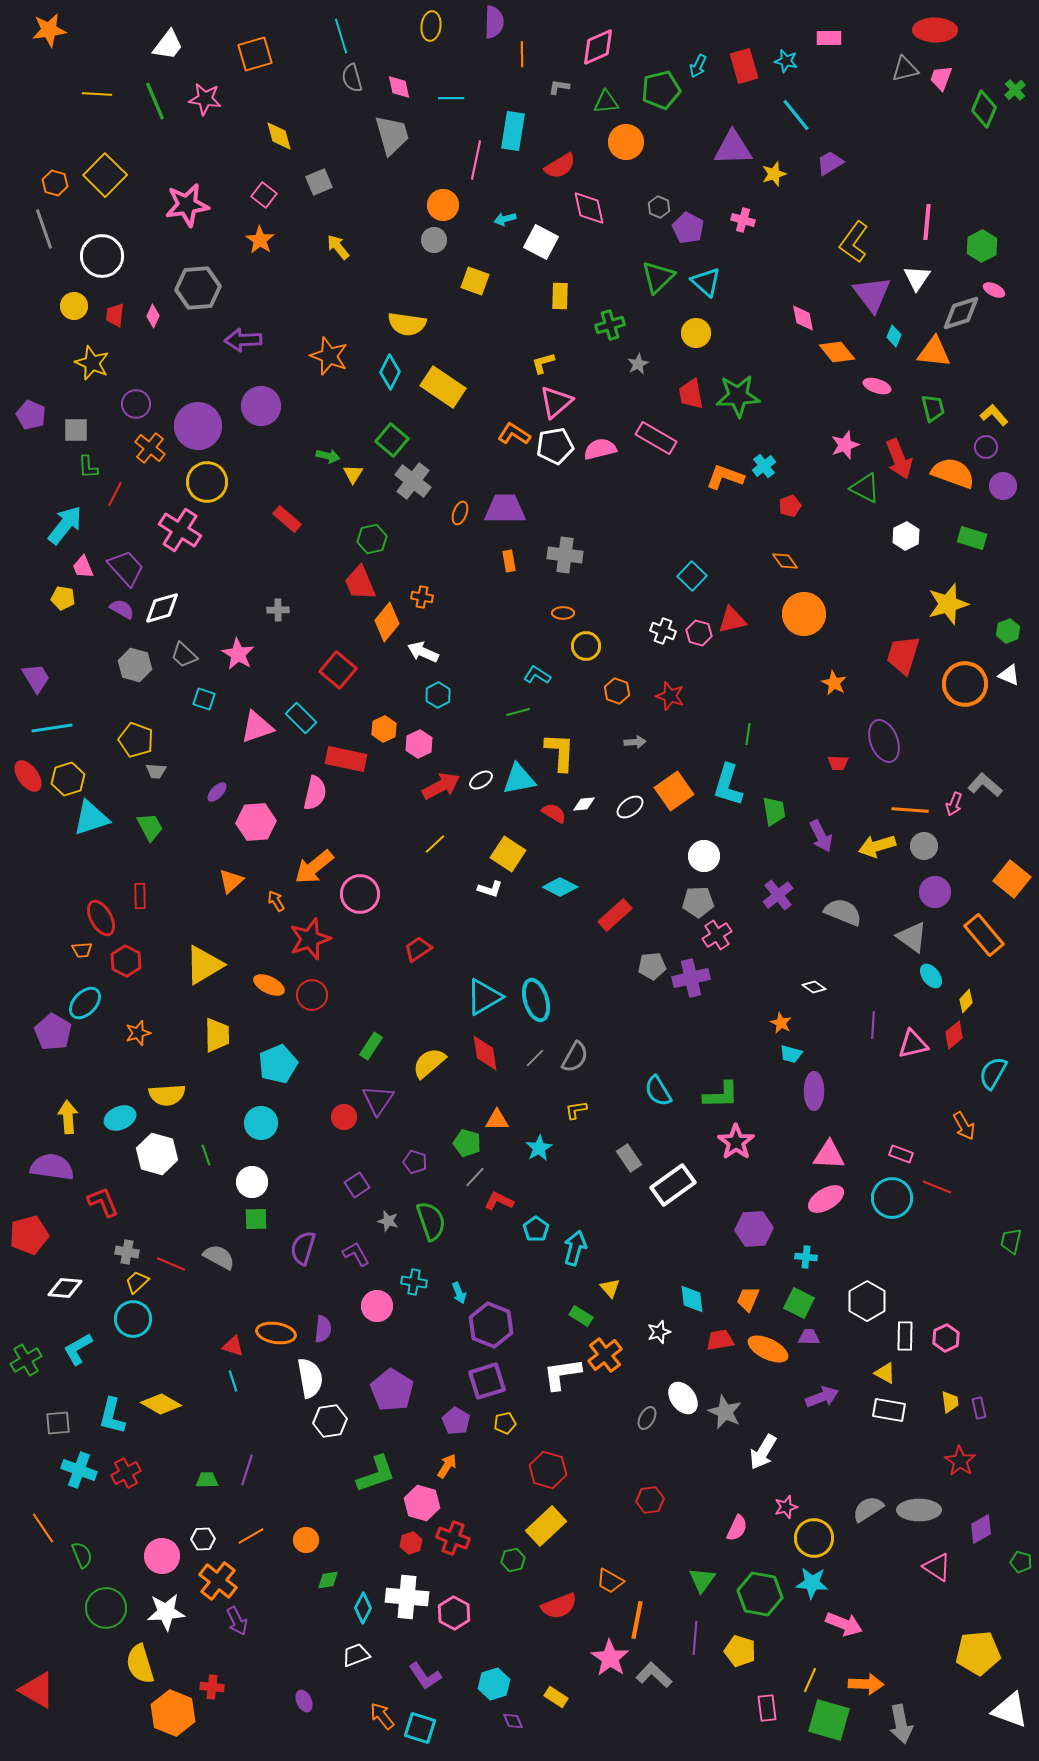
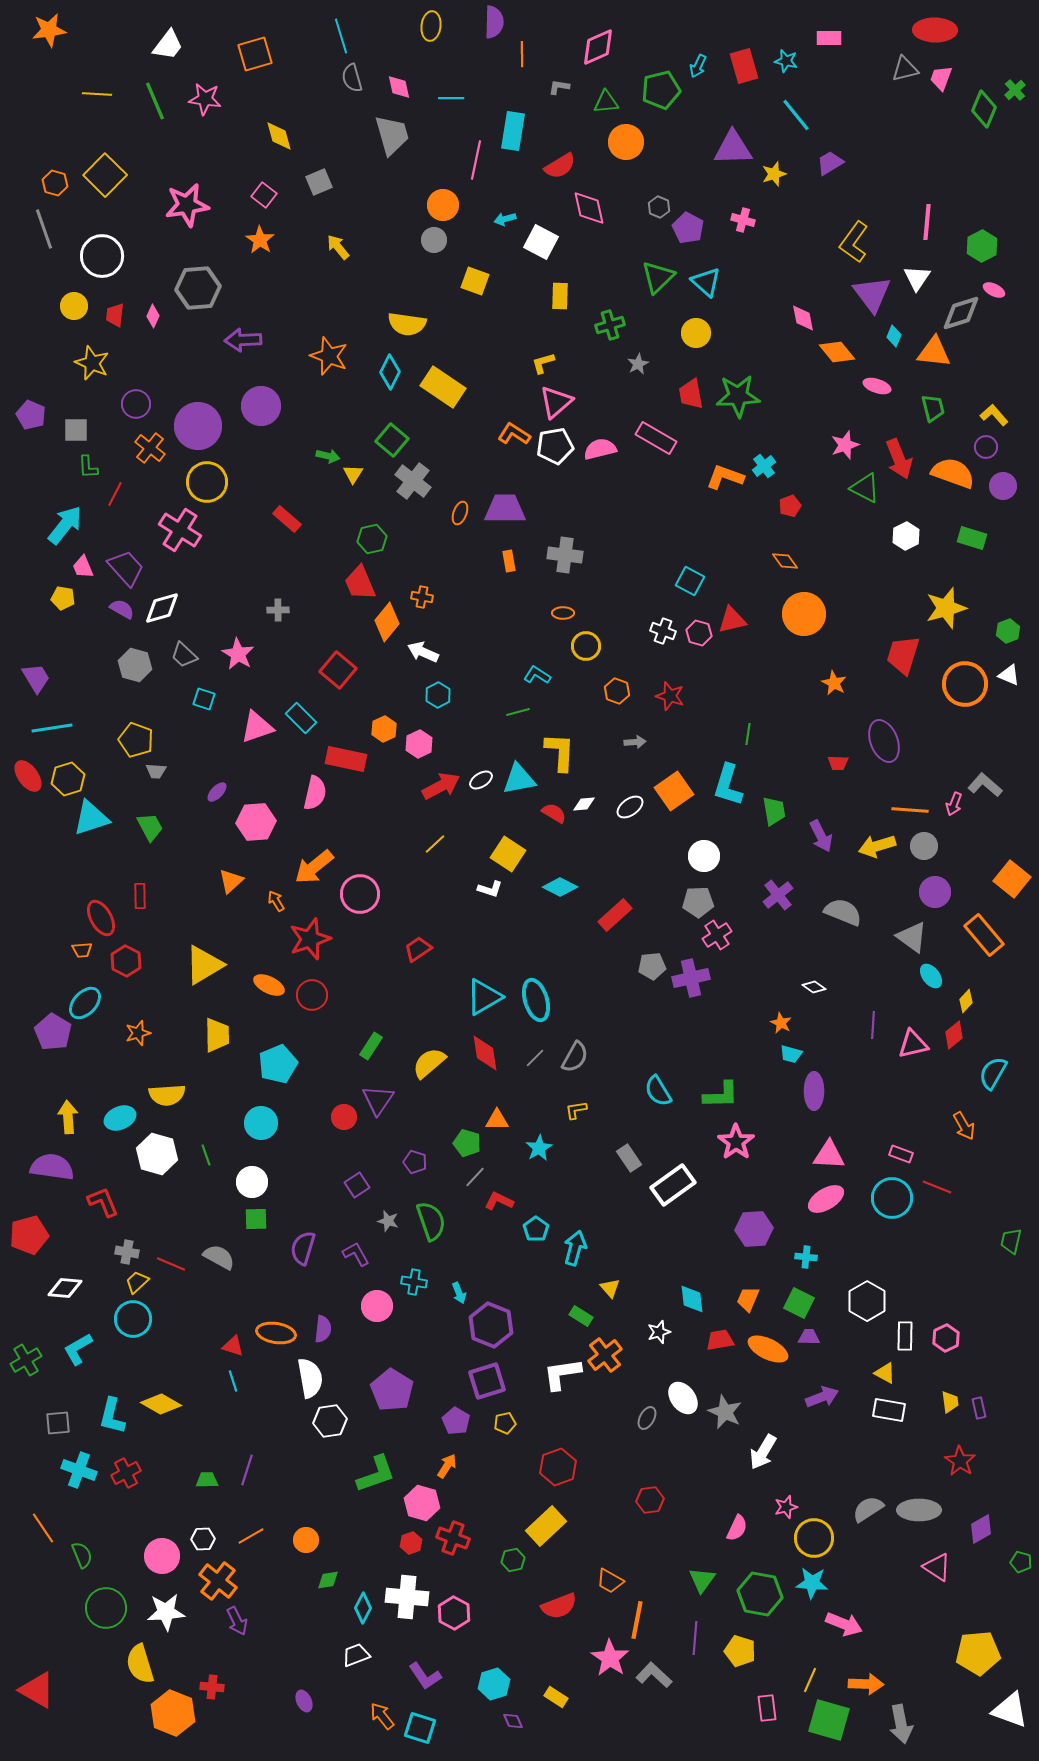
cyan square at (692, 576): moved 2 px left, 5 px down; rotated 16 degrees counterclockwise
yellow star at (948, 604): moved 2 px left, 4 px down
red hexagon at (548, 1470): moved 10 px right, 3 px up; rotated 24 degrees clockwise
